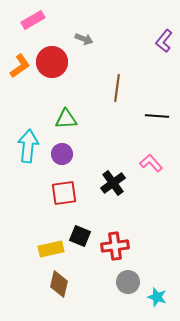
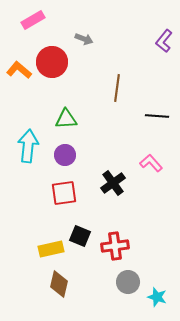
orange L-shape: moved 1 px left, 4 px down; rotated 105 degrees counterclockwise
purple circle: moved 3 px right, 1 px down
